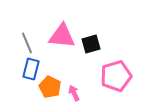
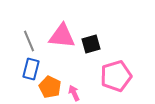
gray line: moved 2 px right, 2 px up
